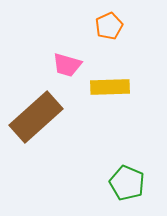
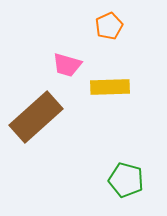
green pentagon: moved 1 px left, 3 px up; rotated 8 degrees counterclockwise
